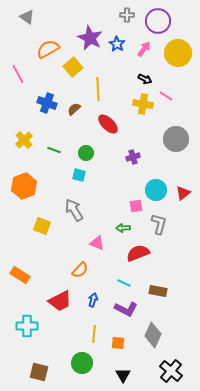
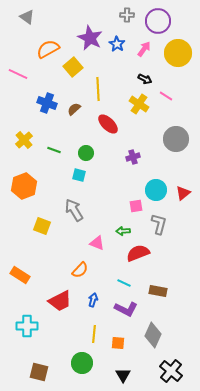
pink line at (18, 74): rotated 36 degrees counterclockwise
yellow cross at (143, 104): moved 4 px left; rotated 24 degrees clockwise
green arrow at (123, 228): moved 3 px down
